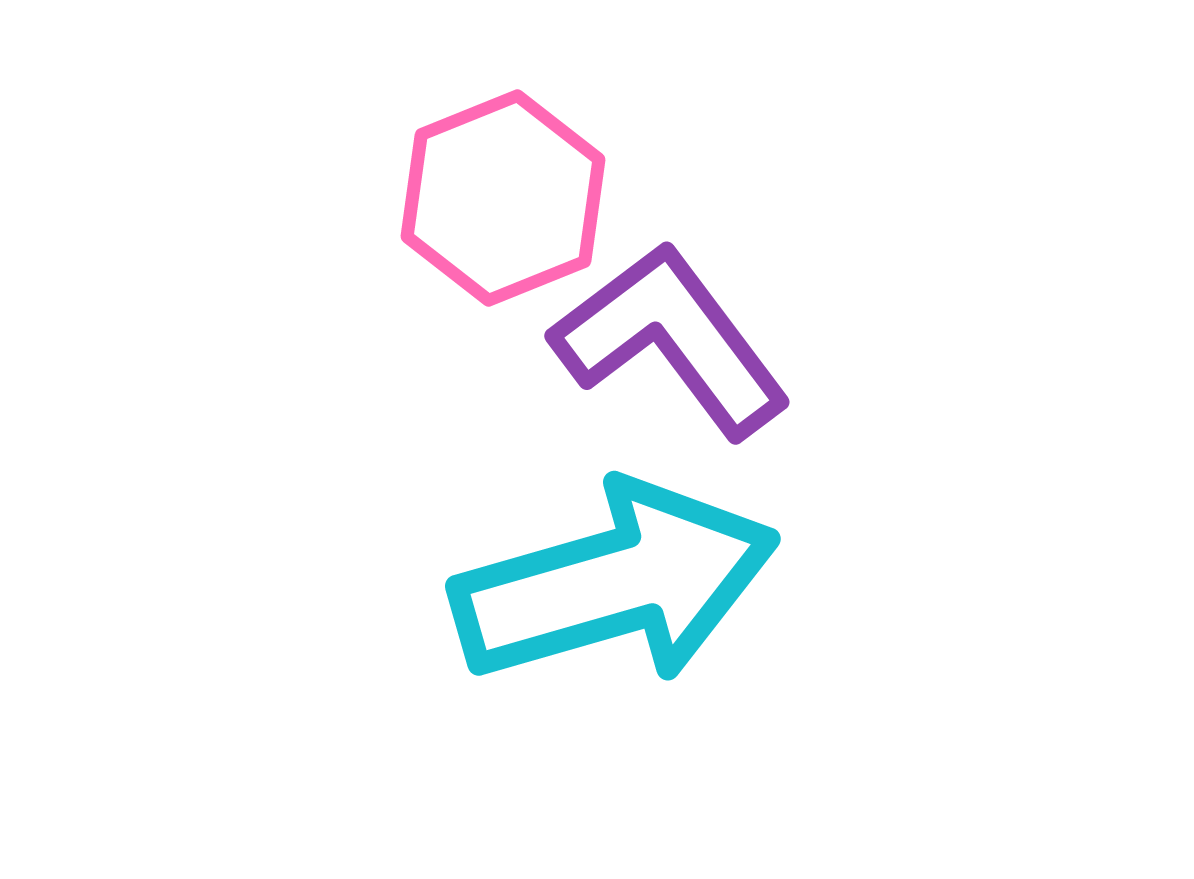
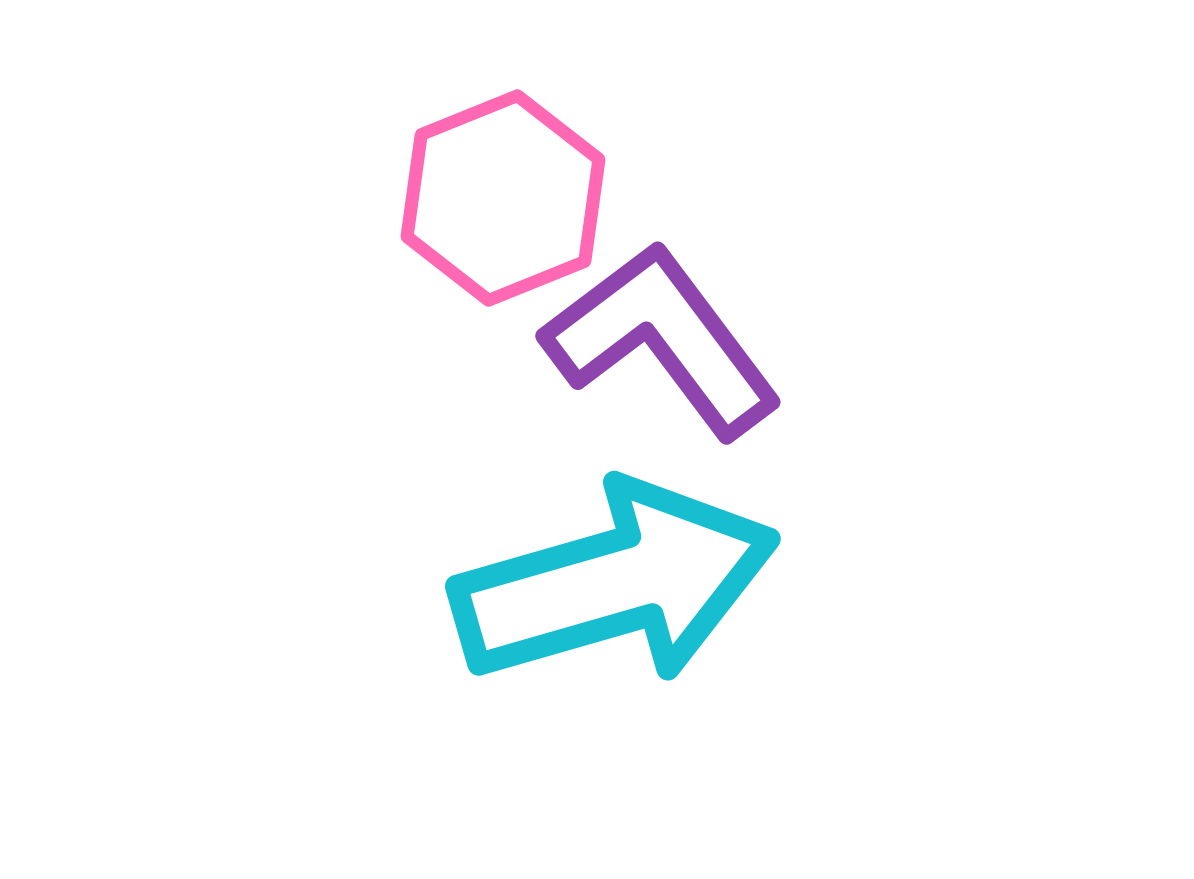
purple L-shape: moved 9 px left
